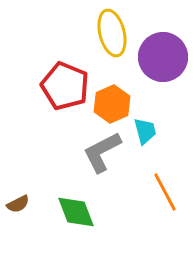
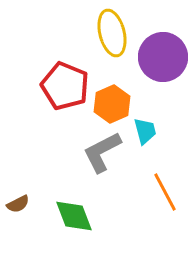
green diamond: moved 2 px left, 4 px down
